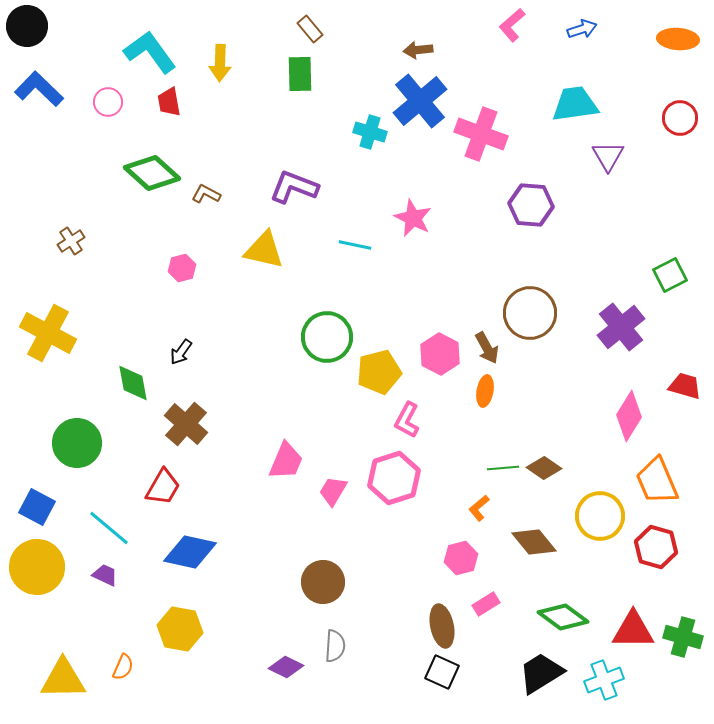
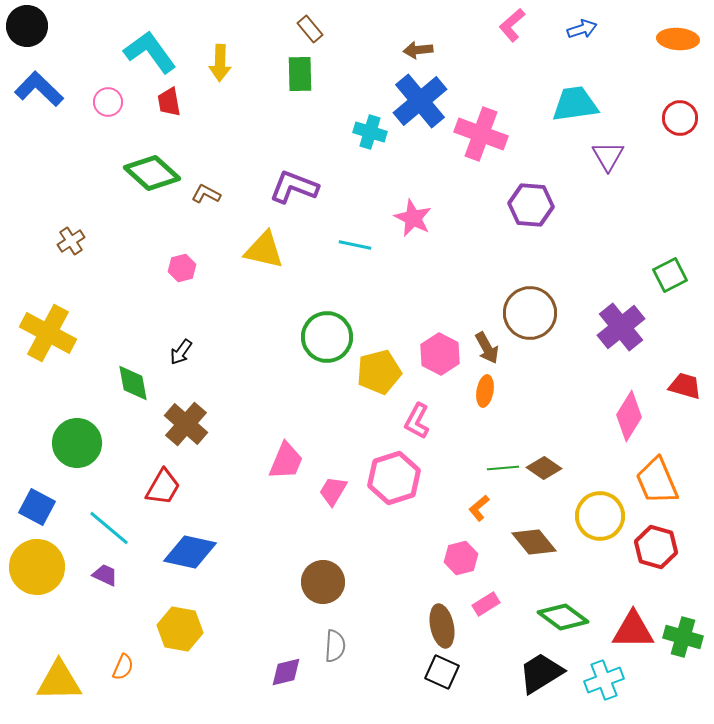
pink L-shape at (407, 420): moved 10 px right, 1 px down
purple diamond at (286, 667): moved 5 px down; rotated 40 degrees counterclockwise
yellow triangle at (63, 679): moved 4 px left, 2 px down
